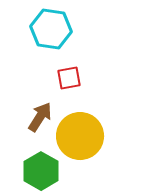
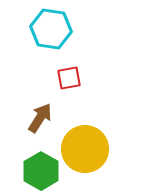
brown arrow: moved 1 px down
yellow circle: moved 5 px right, 13 px down
